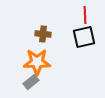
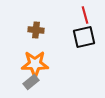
red line: rotated 12 degrees counterclockwise
brown cross: moved 7 px left, 4 px up
orange star: moved 2 px left, 2 px down
